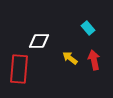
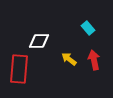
yellow arrow: moved 1 px left, 1 px down
